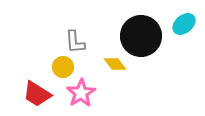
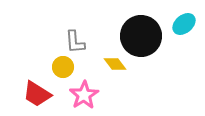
pink star: moved 3 px right, 2 px down
